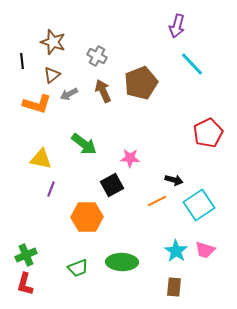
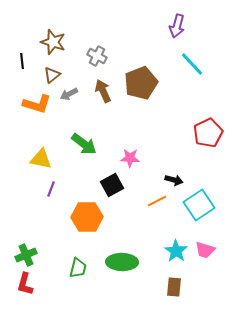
green trapezoid: rotated 55 degrees counterclockwise
